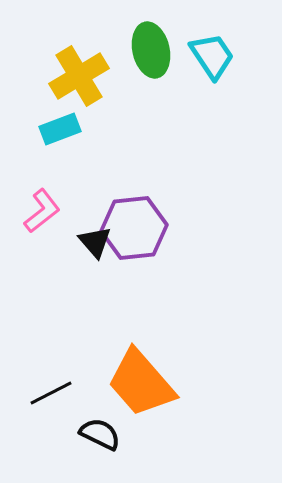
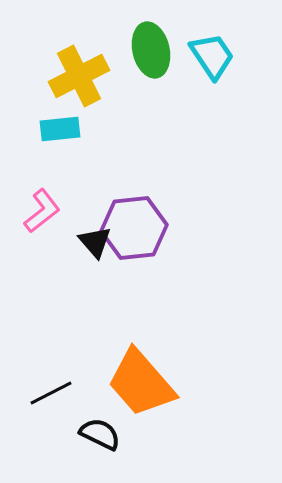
yellow cross: rotated 4 degrees clockwise
cyan rectangle: rotated 15 degrees clockwise
